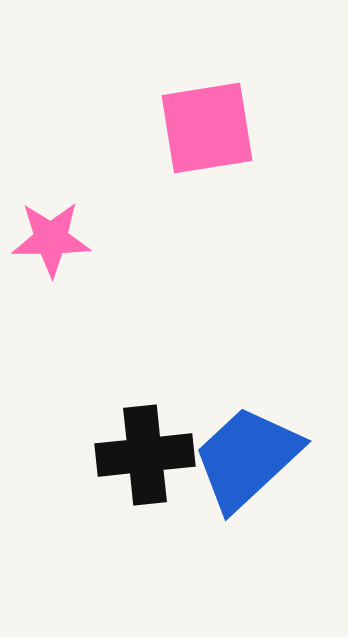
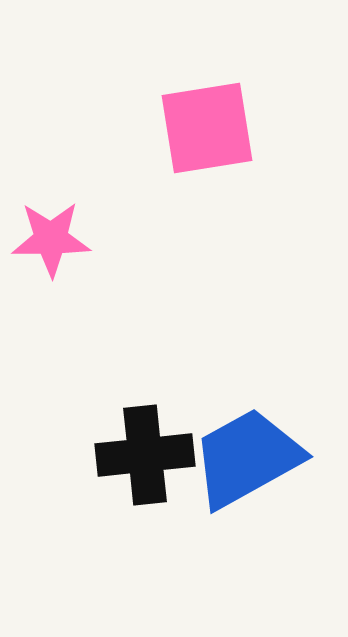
blue trapezoid: rotated 14 degrees clockwise
